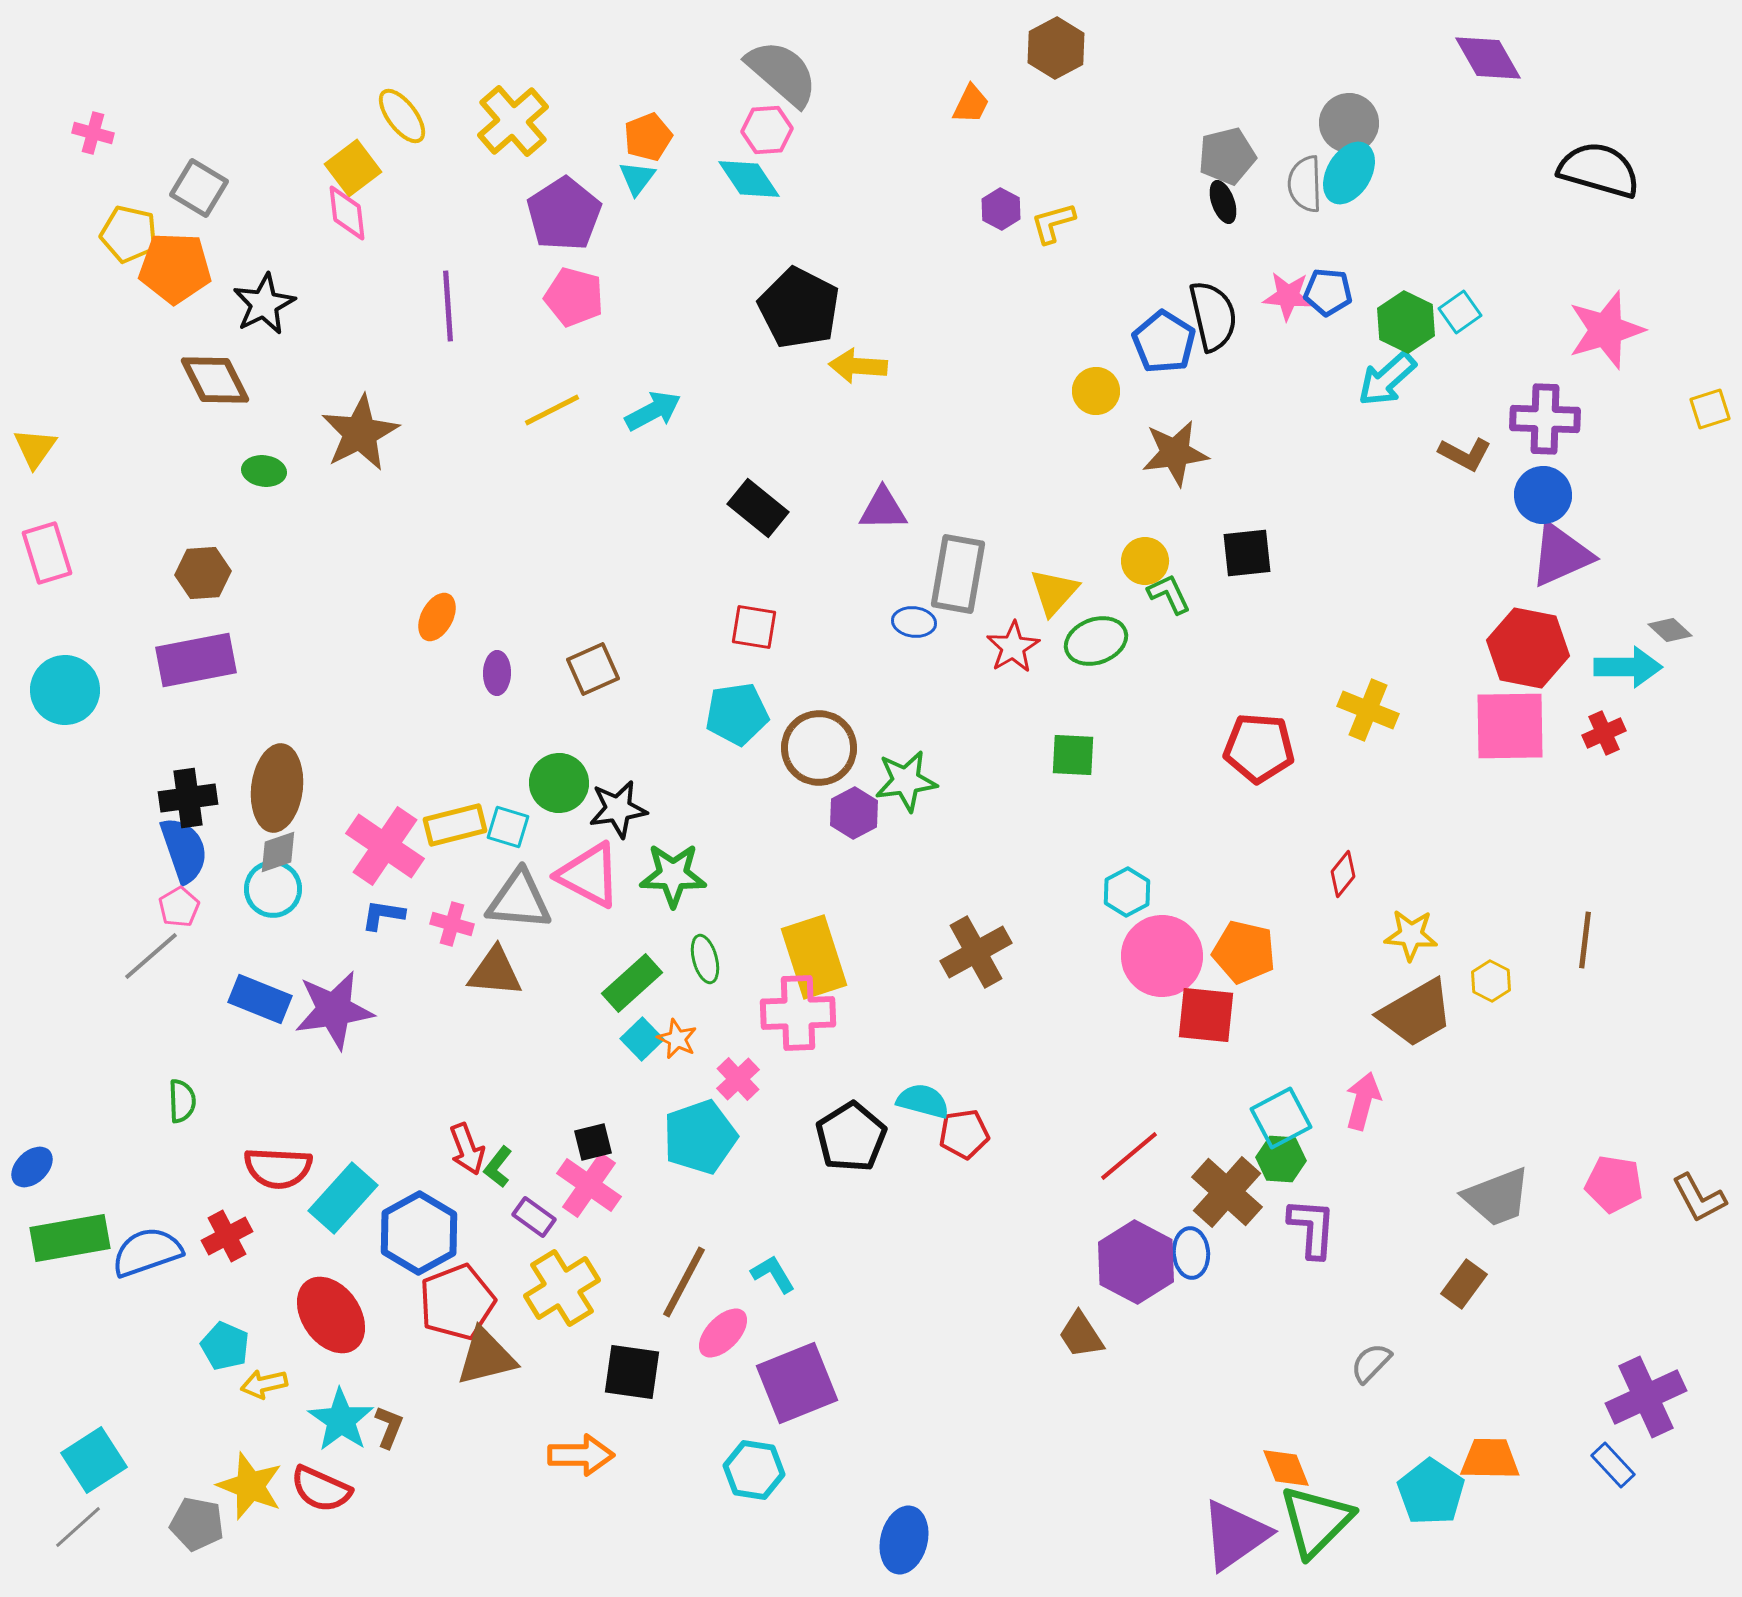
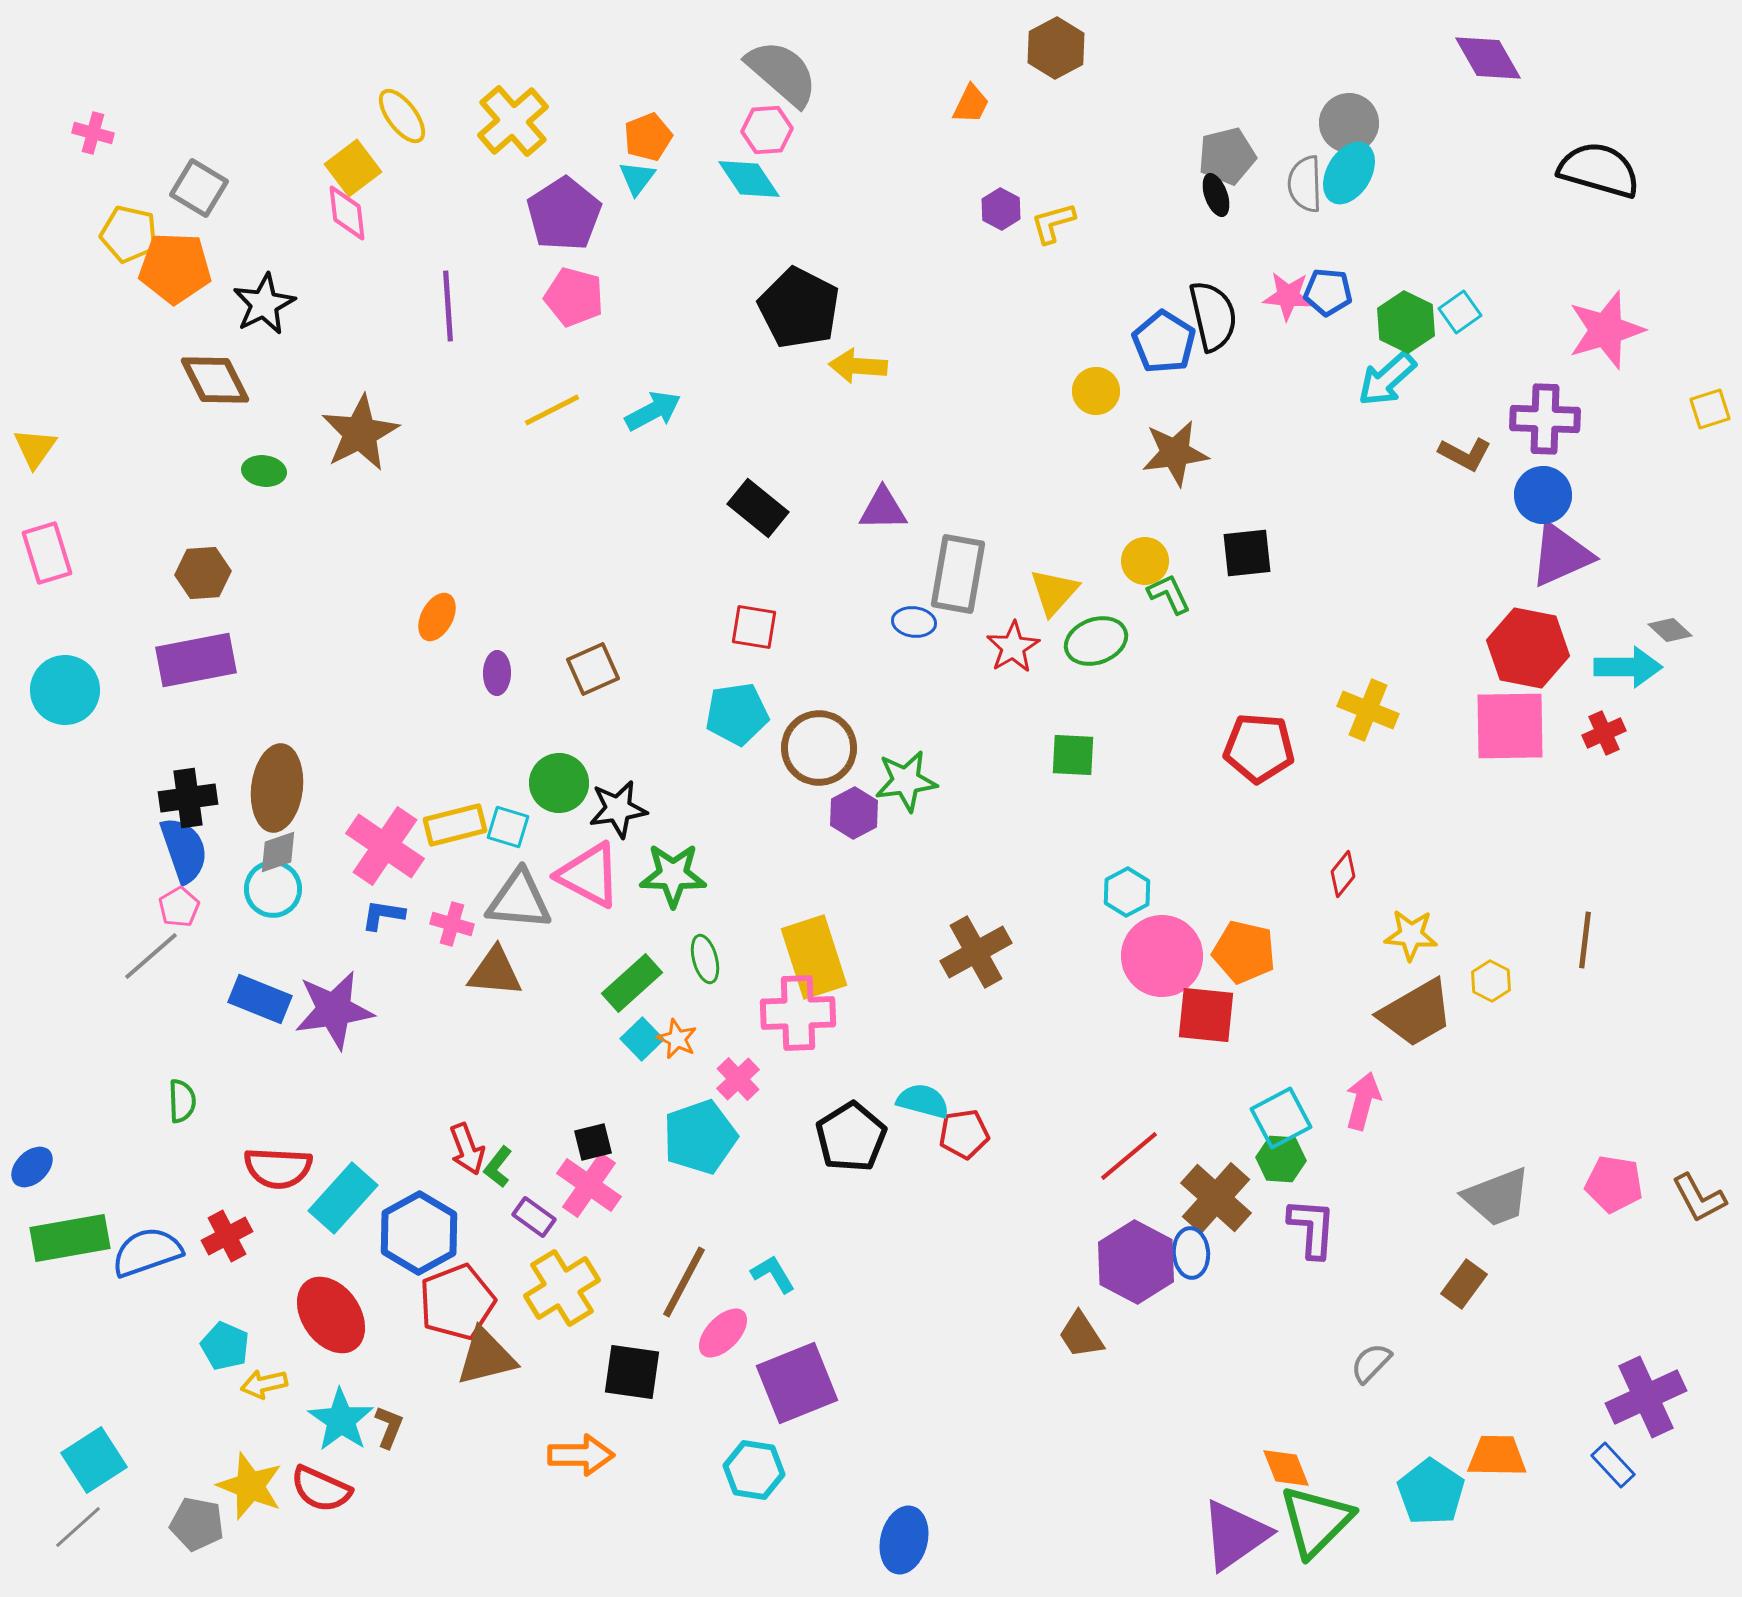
black ellipse at (1223, 202): moved 7 px left, 7 px up
brown cross at (1227, 1192): moved 11 px left, 6 px down
orange trapezoid at (1490, 1459): moved 7 px right, 3 px up
